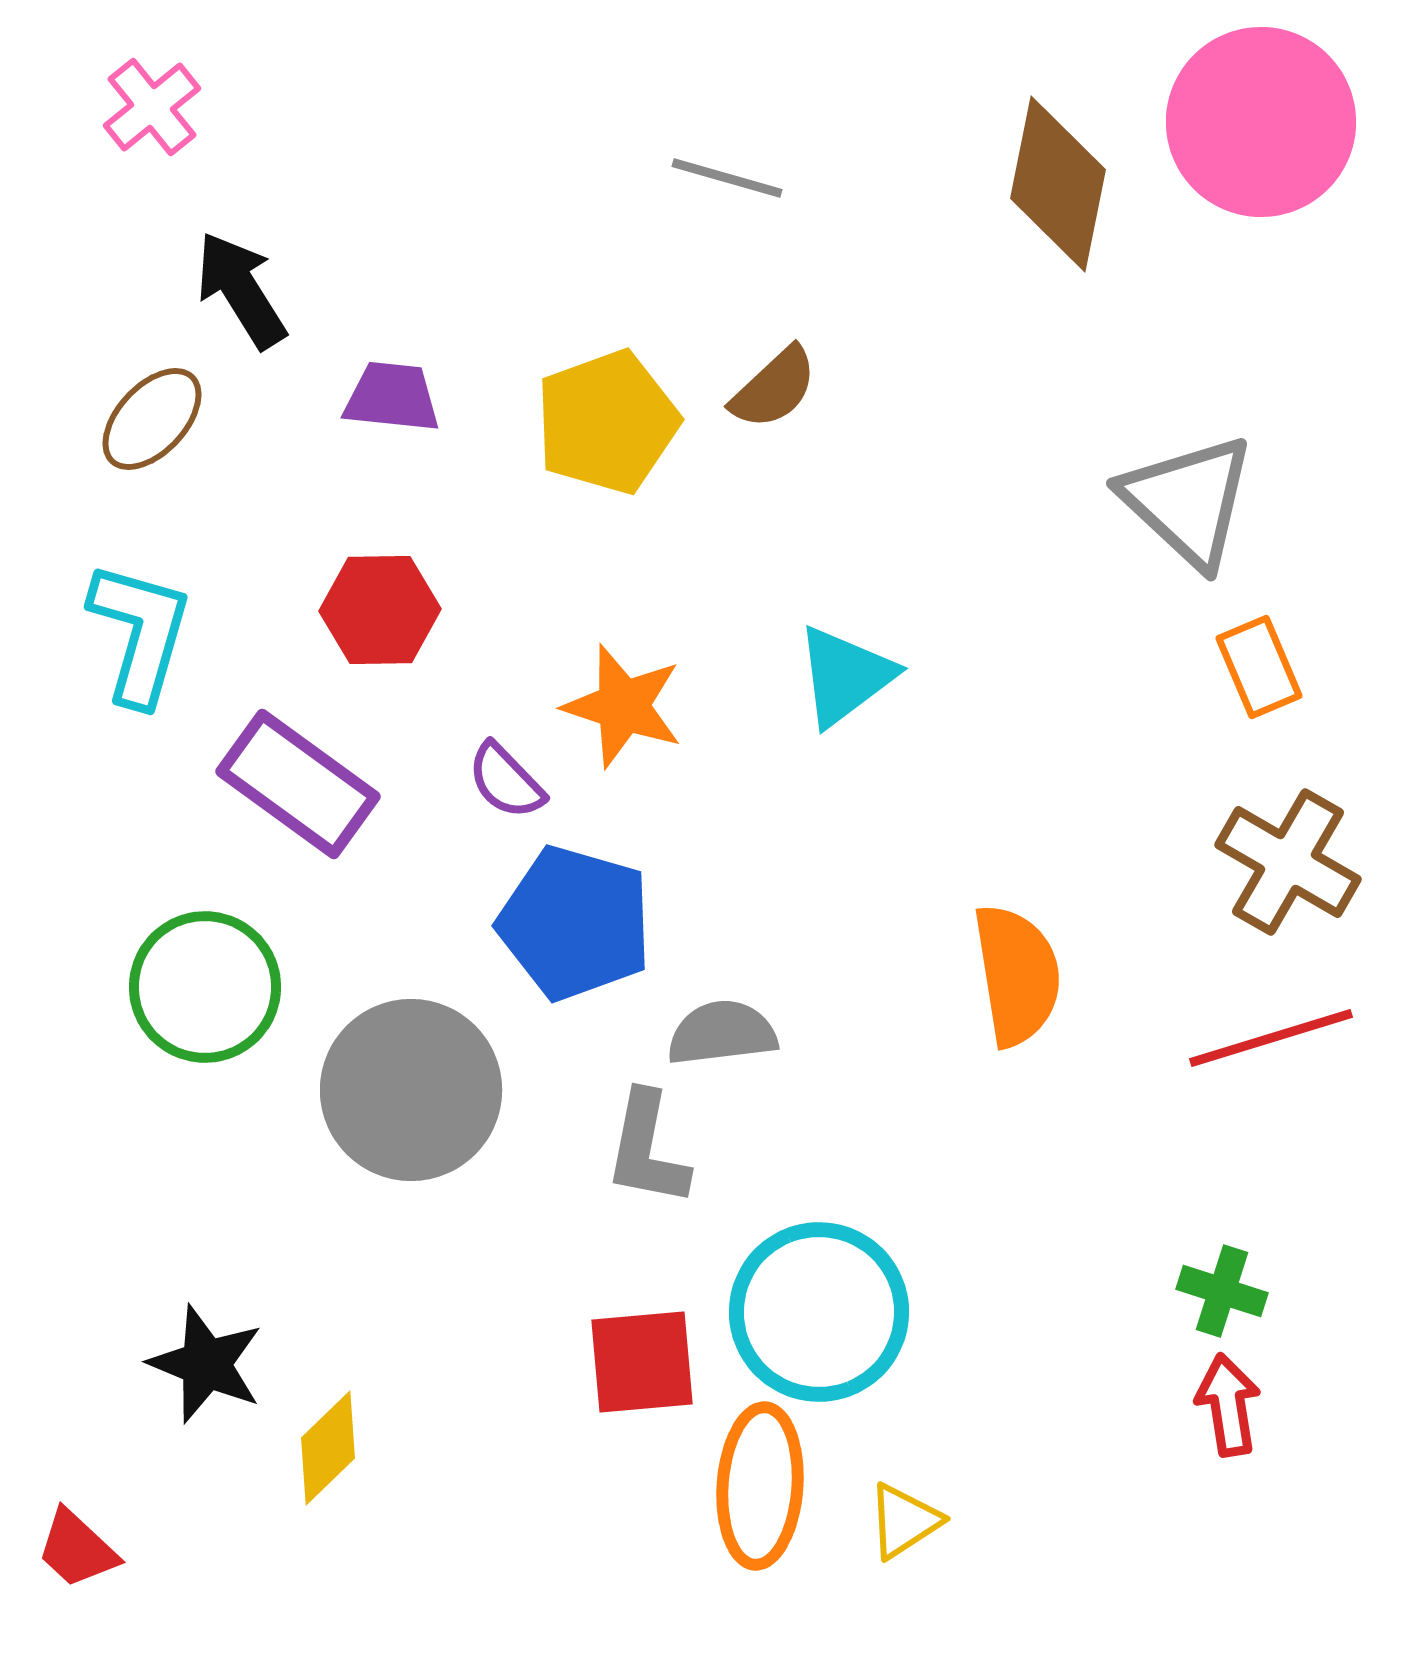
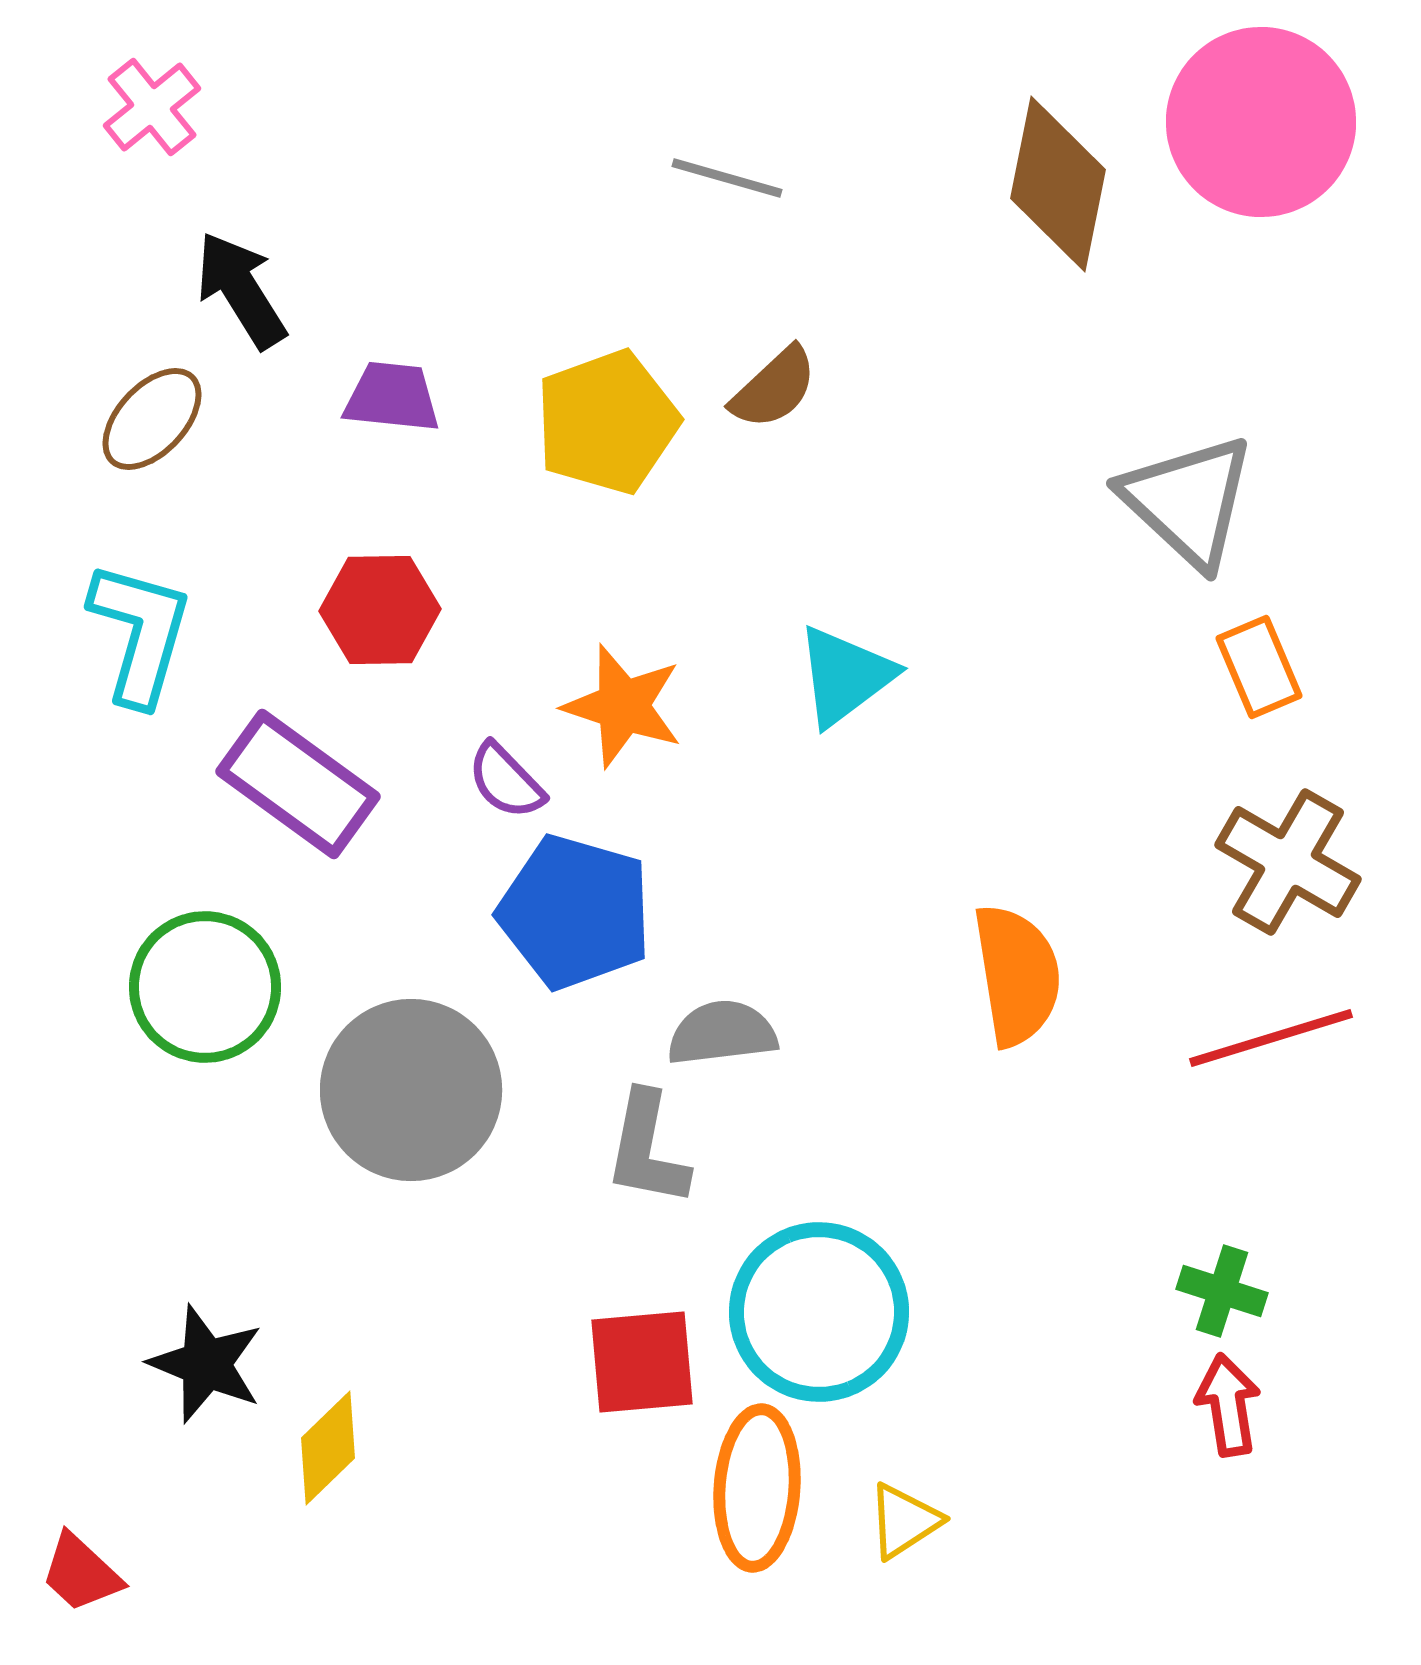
blue pentagon: moved 11 px up
orange ellipse: moved 3 px left, 2 px down
red trapezoid: moved 4 px right, 24 px down
